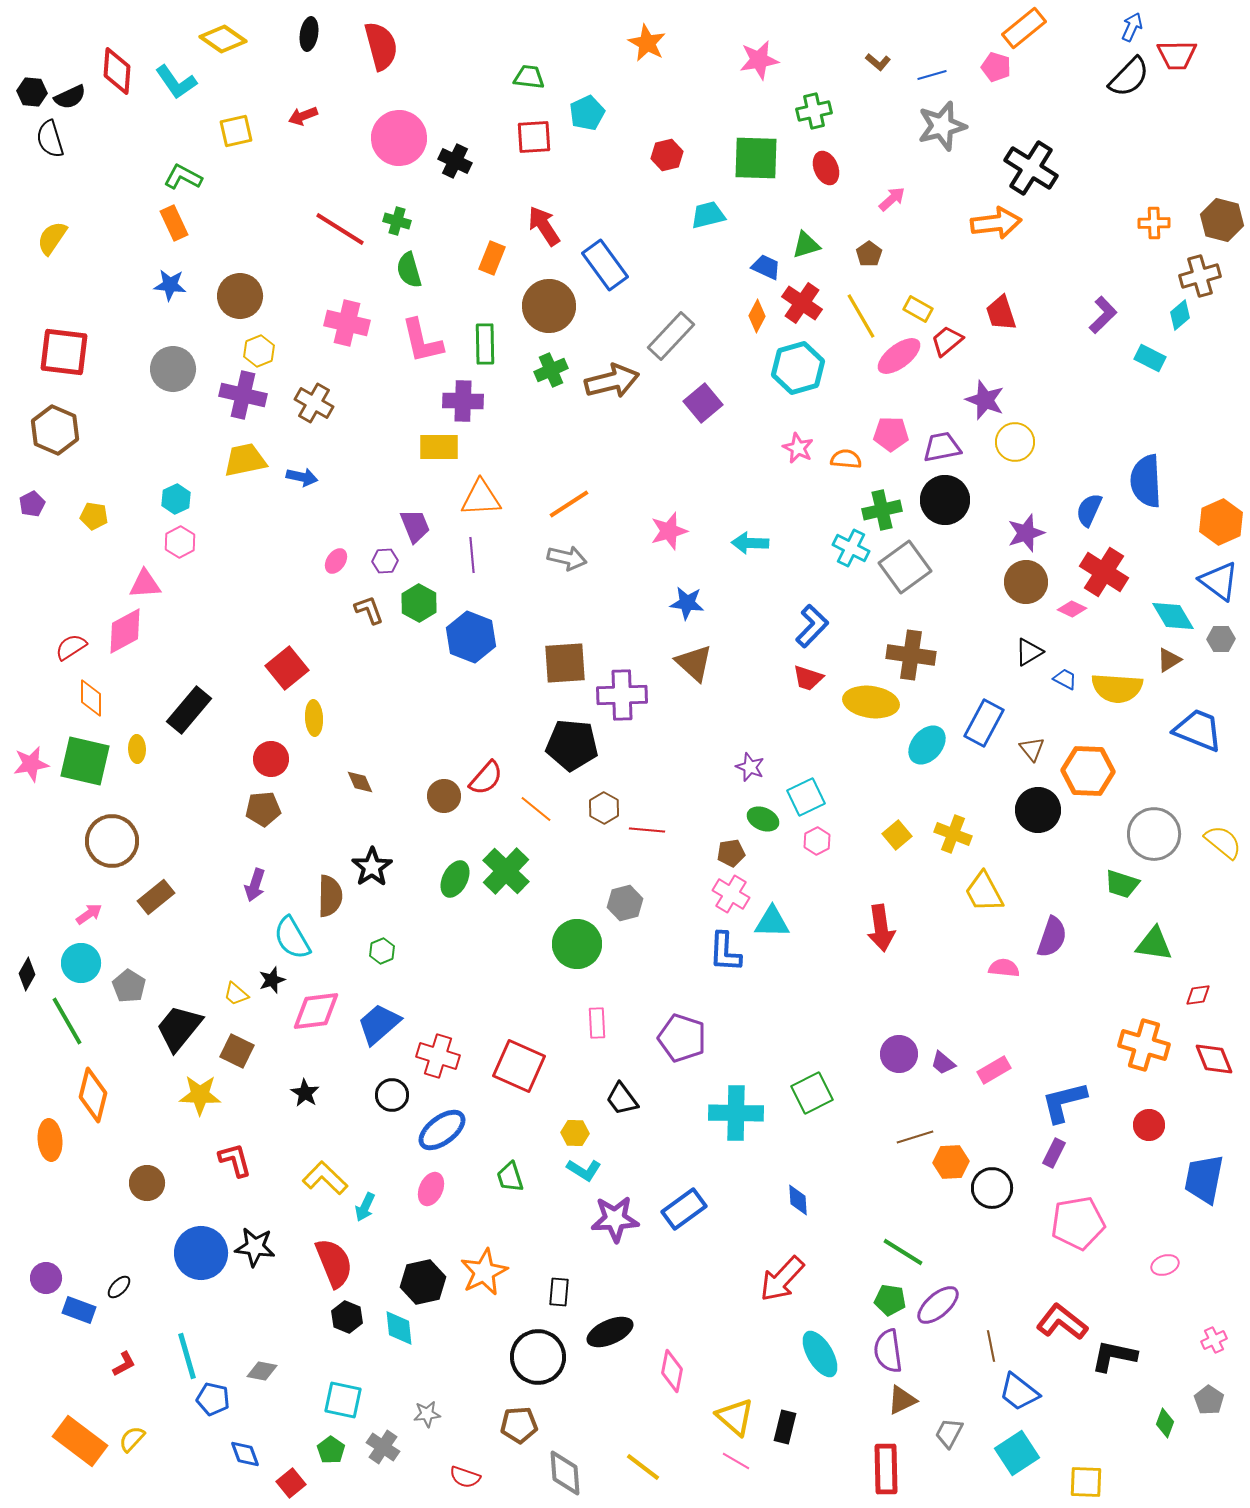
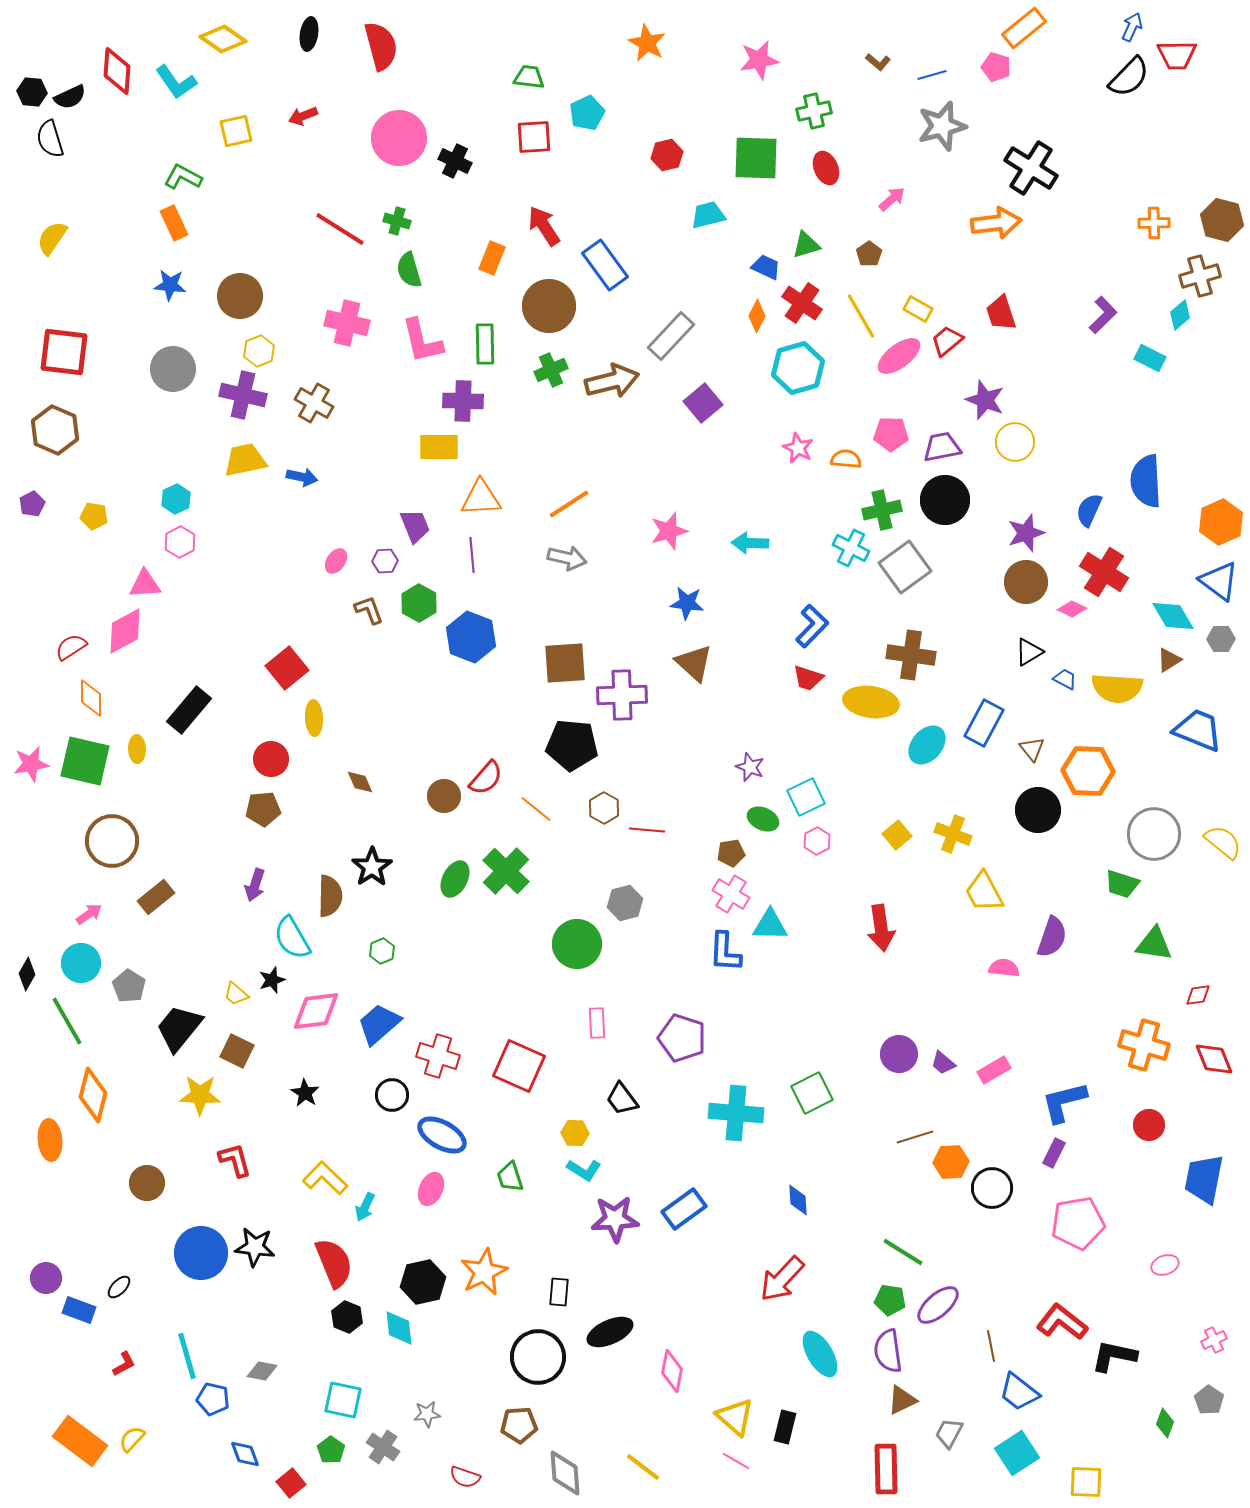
cyan triangle at (772, 922): moved 2 px left, 3 px down
cyan cross at (736, 1113): rotated 4 degrees clockwise
blue ellipse at (442, 1130): moved 5 px down; rotated 66 degrees clockwise
